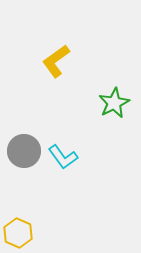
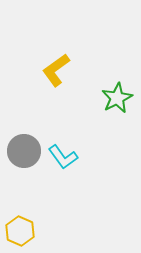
yellow L-shape: moved 9 px down
green star: moved 3 px right, 5 px up
yellow hexagon: moved 2 px right, 2 px up
